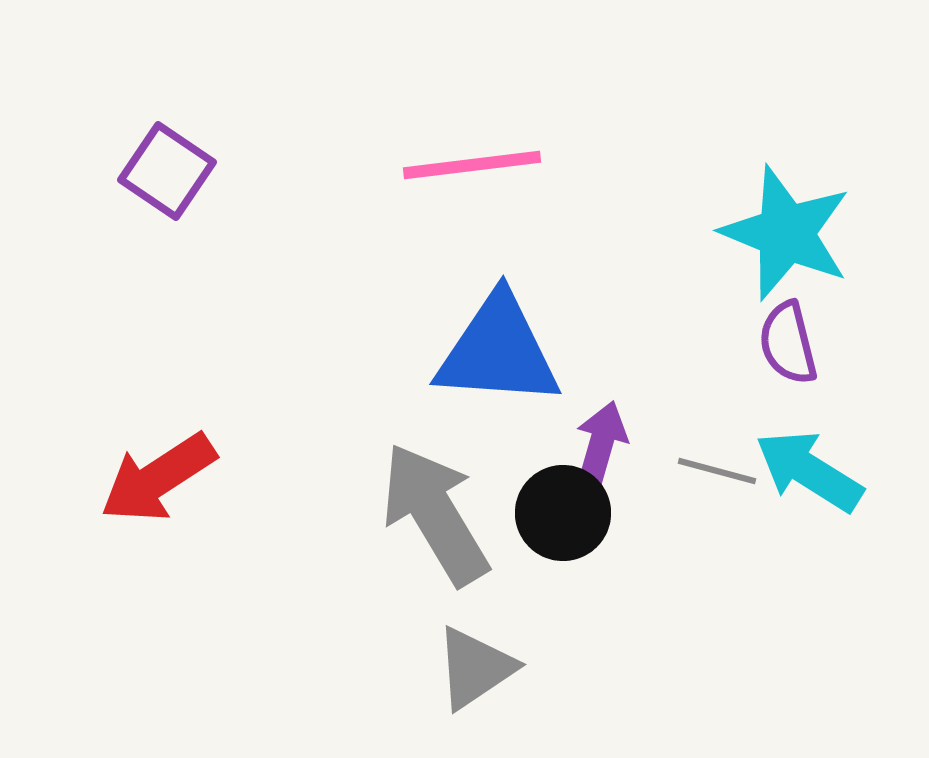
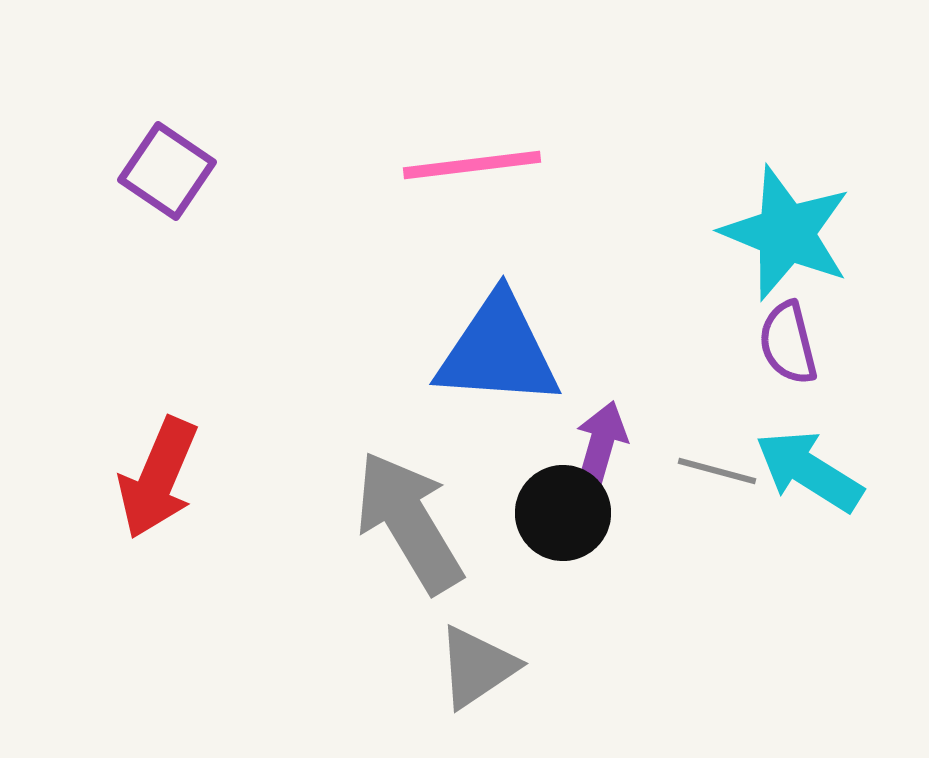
red arrow: rotated 34 degrees counterclockwise
gray arrow: moved 26 px left, 8 px down
gray triangle: moved 2 px right, 1 px up
